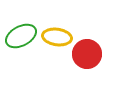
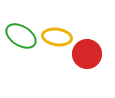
green ellipse: rotated 60 degrees clockwise
